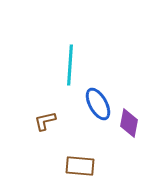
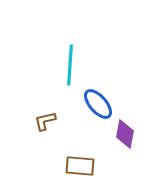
blue ellipse: rotated 12 degrees counterclockwise
purple diamond: moved 4 px left, 11 px down
